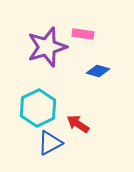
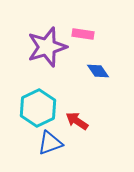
blue diamond: rotated 40 degrees clockwise
red arrow: moved 1 px left, 3 px up
blue triangle: rotated 8 degrees clockwise
